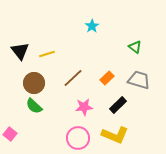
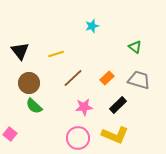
cyan star: rotated 16 degrees clockwise
yellow line: moved 9 px right
brown circle: moved 5 px left
